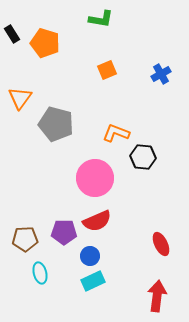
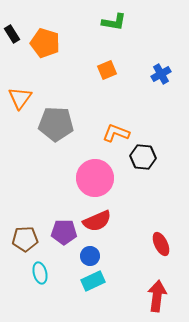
green L-shape: moved 13 px right, 3 px down
gray pentagon: rotated 12 degrees counterclockwise
